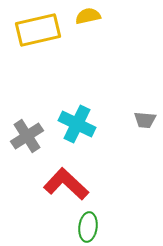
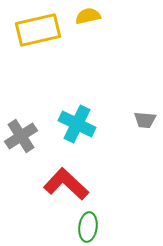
gray cross: moved 6 px left
